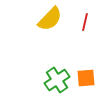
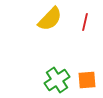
orange square: moved 1 px right, 2 px down
